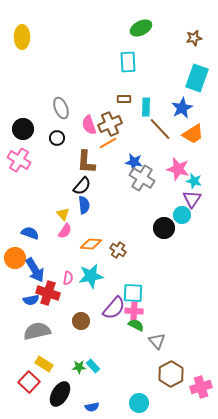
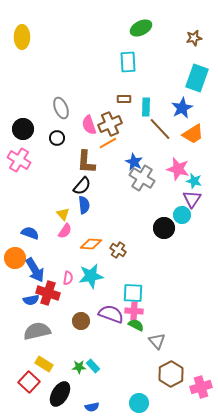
blue star at (134, 162): rotated 18 degrees clockwise
purple semicircle at (114, 308): moved 3 px left, 6 px down; rotated 110 degrees counterclockwise
